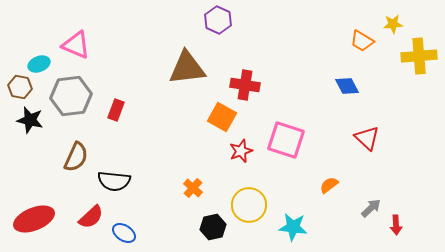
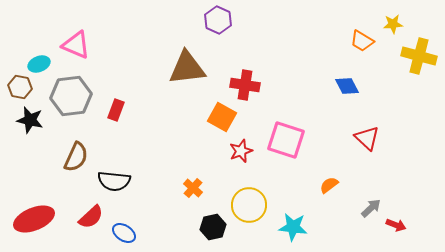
yellow cross: rotated 20 degrees clockwise
red arrow: rotated 66 degrees counterclockwise
